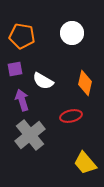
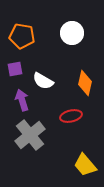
yellow trapezoid: moved 2 px down
